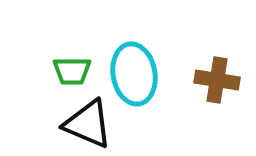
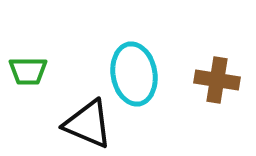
green trapezoid: moved 44 px left
